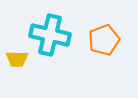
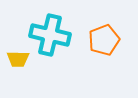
yellow trapezoid: moved 1 px right
